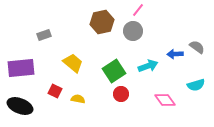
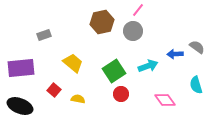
cyan semicircle: rotated 90 degrees clockwise
red square: moved 1 px left, 1 px up; rotated 16 degrees clockwise
